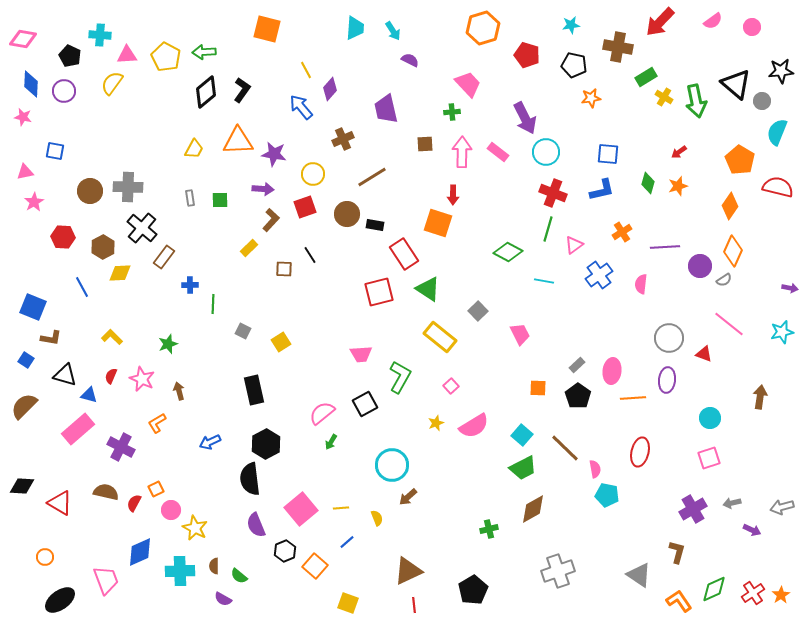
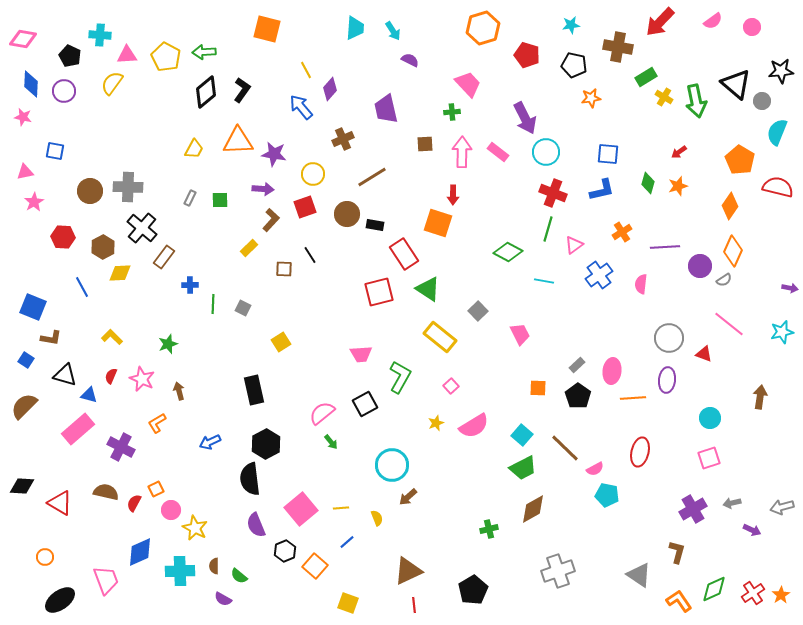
gray rectangle at (190, 198): rotated 35 degrees clockwise
gray square at (243, 331): moved 23 px up
green arrow at (331, 442): rotated 70 degrees counterclockwise
pink semicircle at (595, 469): rotated 72 degrees clockwise
